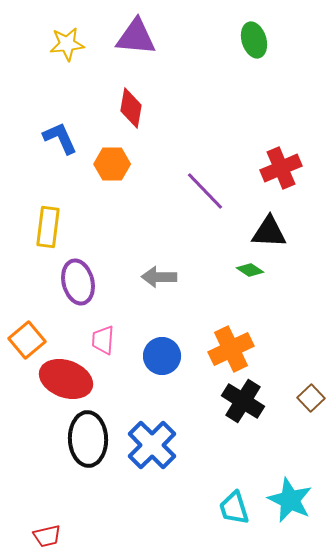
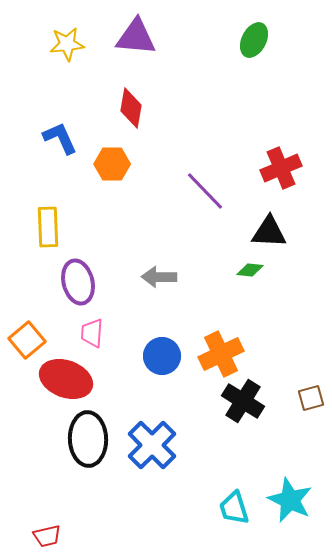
green ellipse: rotated 44 degrees clockwise
yellow rectangle: rotated 9 degrees counterclockwise
green diamond: rotated 28 degrees counterclockwise
pink trapezoid: moved 11 px left, 7 px up
orange cross: moved 10 px left, 5 px down
brown square: rotated 28 degrees clockwise
